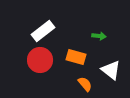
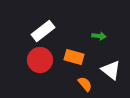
orange rectangle: moved 2 px left
